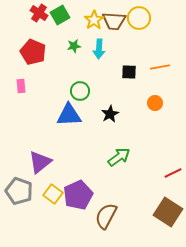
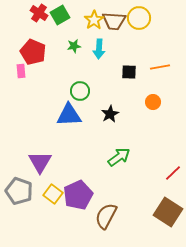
pink rectangle: moved 15 px up
orange circle: moved 2 px left, 1 px up
purple triangle: rotated 20 degrees counterclockwise
red line: rotated 18 degrees counterclockwise
